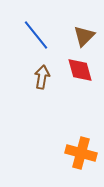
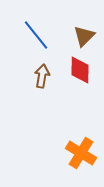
red diamond: rotated 16 degrees clockwise
brown arrow: moved 1 px up
orange cross: rotated 16 degrees clockwise
